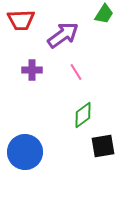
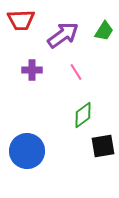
green trapezoid: moved 17 px down
blue circle: moved 2 px right, 1 px up
